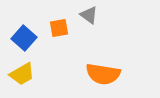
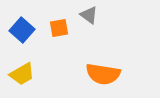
blue square: moved 2 px left, 8 px up
